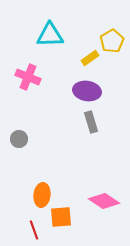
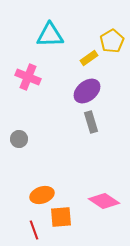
yellow rectangle: moved 1 px left
purple ellipse: rotated 48 degrees counterclockwise
orange ellipse: rotated 65 degrees clockwise
